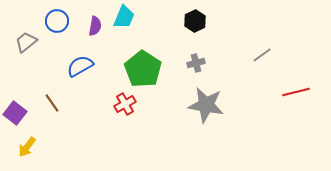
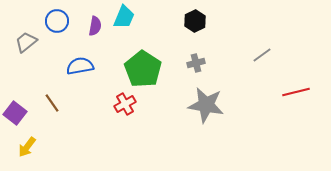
blue semicircle: rotated 20 degrees clockwise
